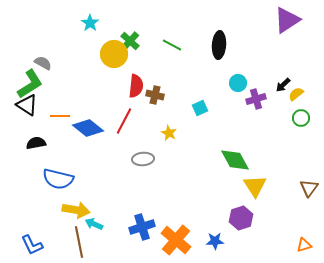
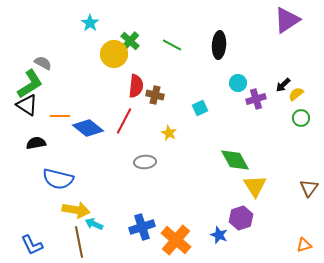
gray ellipse: moved 2 px right, 3 px down
blue star: moved 4 px right, 6 px up; rotated 24 degrees clockwise
